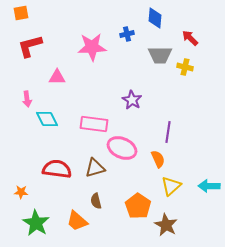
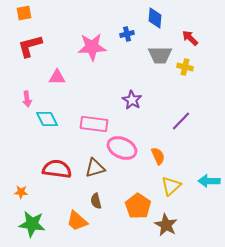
orange square: moved 3 px right
purple line: moved 13 px right, 11 px up; rotated 35 degrees clockwise
orange semicircle: moved 3 px up
cyan arrow: moved 5 px up
green star: moved 4 px left, 1 px down; rotated 24 degrees counterclockwise
